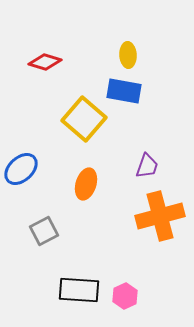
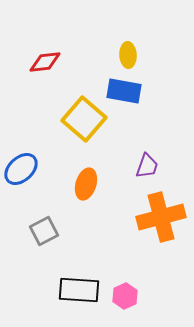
red diamond: rotated 24 degrees counterclockwise
orange cross: moved 1 px right, 1 px down
